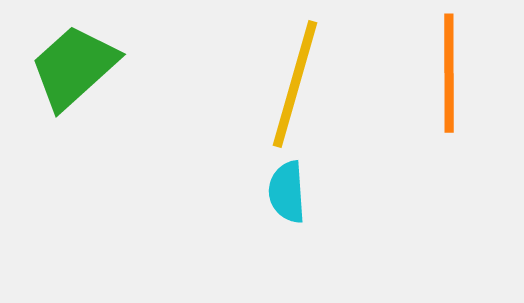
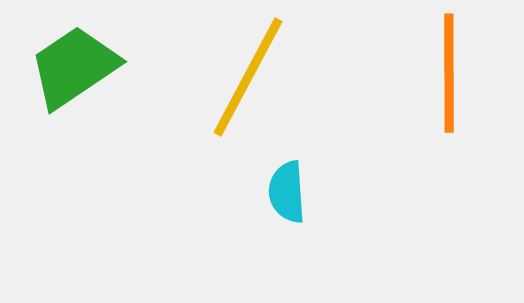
green trapezoid: rotated 8 degrees clockwise
yellow line: moved 47 px left, 7 px up; rotated 12 degrees clockwise
